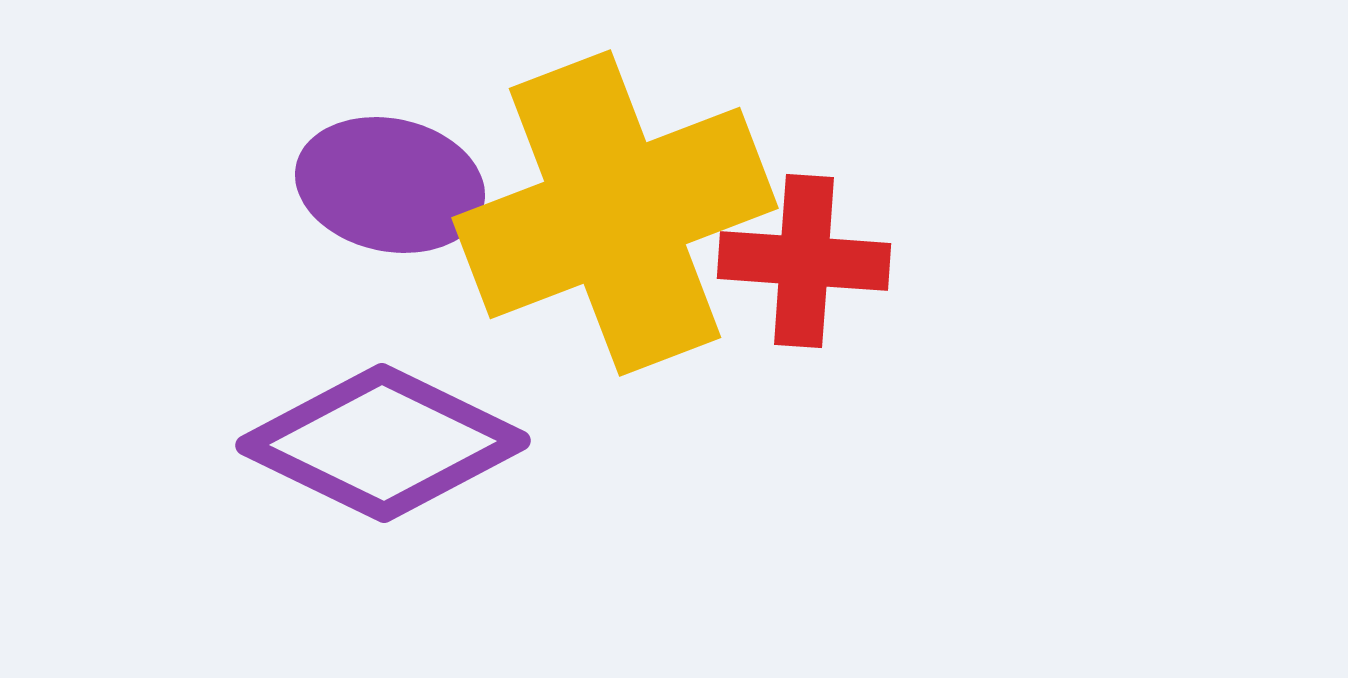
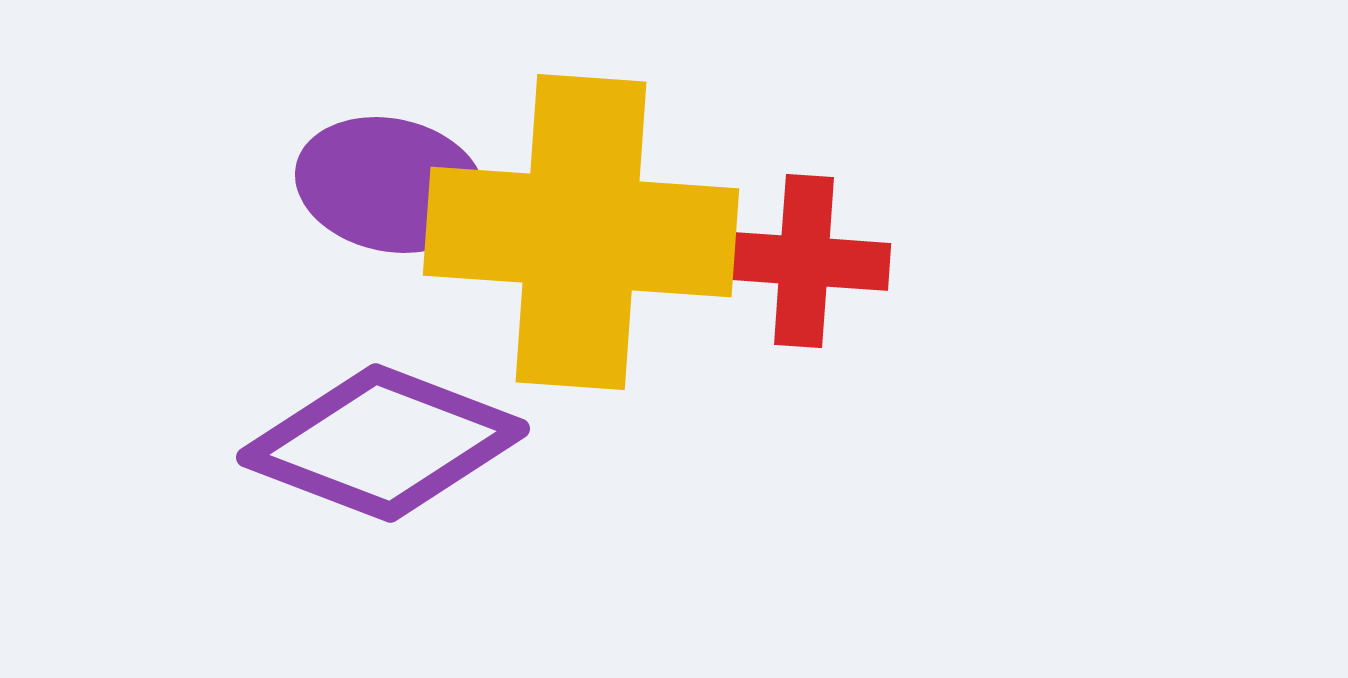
yellow cross: moved 34 px left, 19 px down; rotated 25 degrees clockwise
purple diamond: rotated 5 degrees counterclockwise
